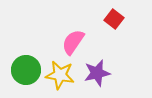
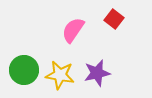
pink semicircle: moved 12 px up
green circle: moved 2 px left
